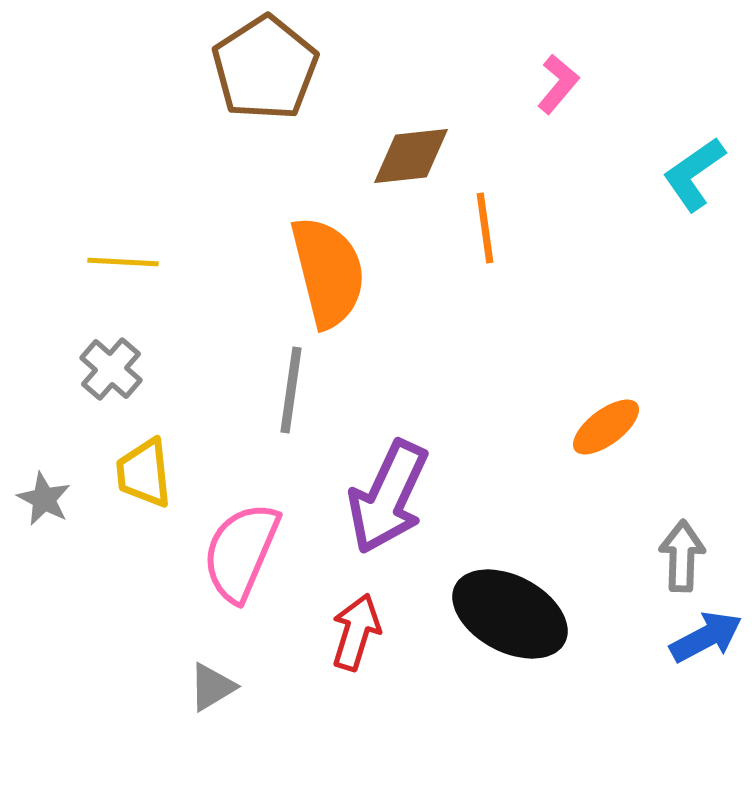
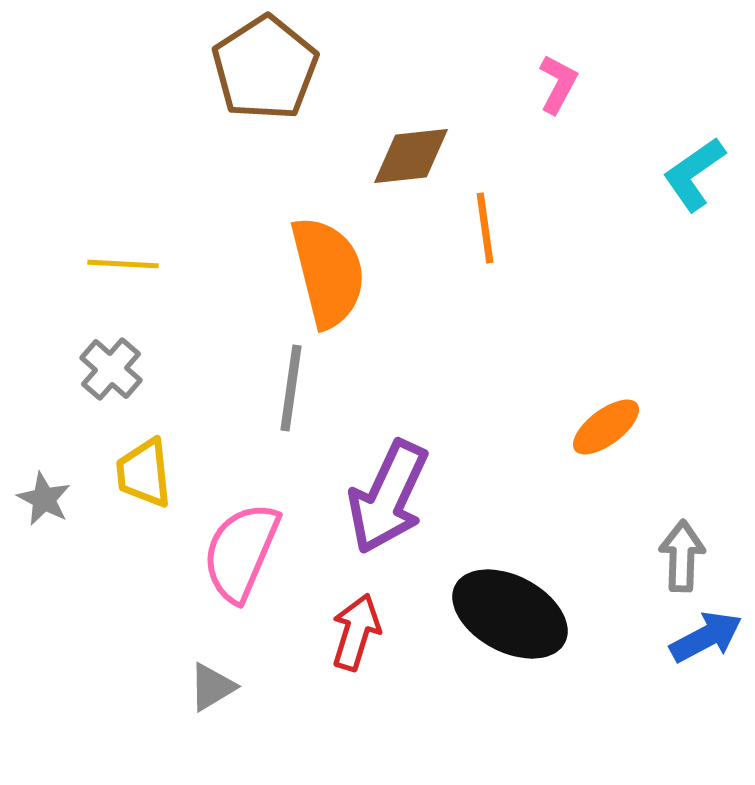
pink L-shape: rotated 12 degrees counterclockwise
yellow line: moved 2 px down
gray line: moved 2 px up
